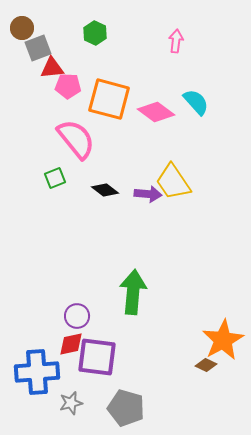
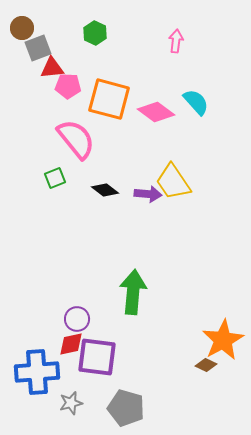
purple circle: moved 3 px down
